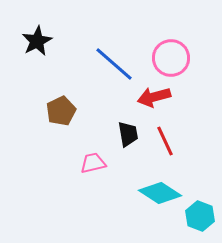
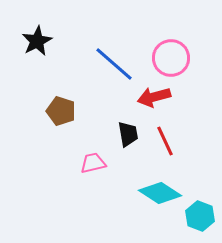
brown pentagon: rotated 28 degrees counterclockwise
